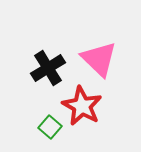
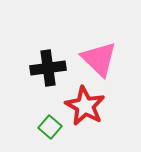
black cross: rotated 24 degrees clockwise
red star: moved 3 px right
